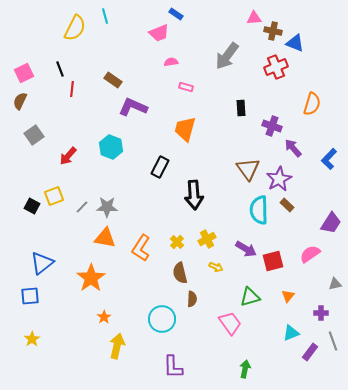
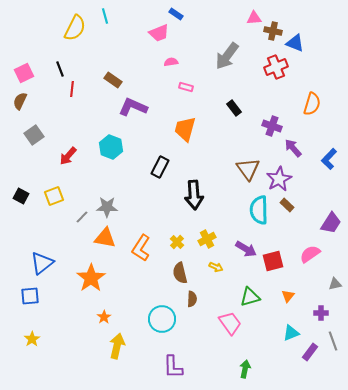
black rectangle at (241, 108): moved 7 px left; rotated 35 degrees counterclockwise
black square at (32, 206): moved 11 px left, 10 px up
gray line at (82, 207): moved 10 px down
